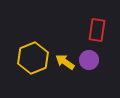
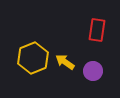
purple circle: moved 4 px right, 11 px down
